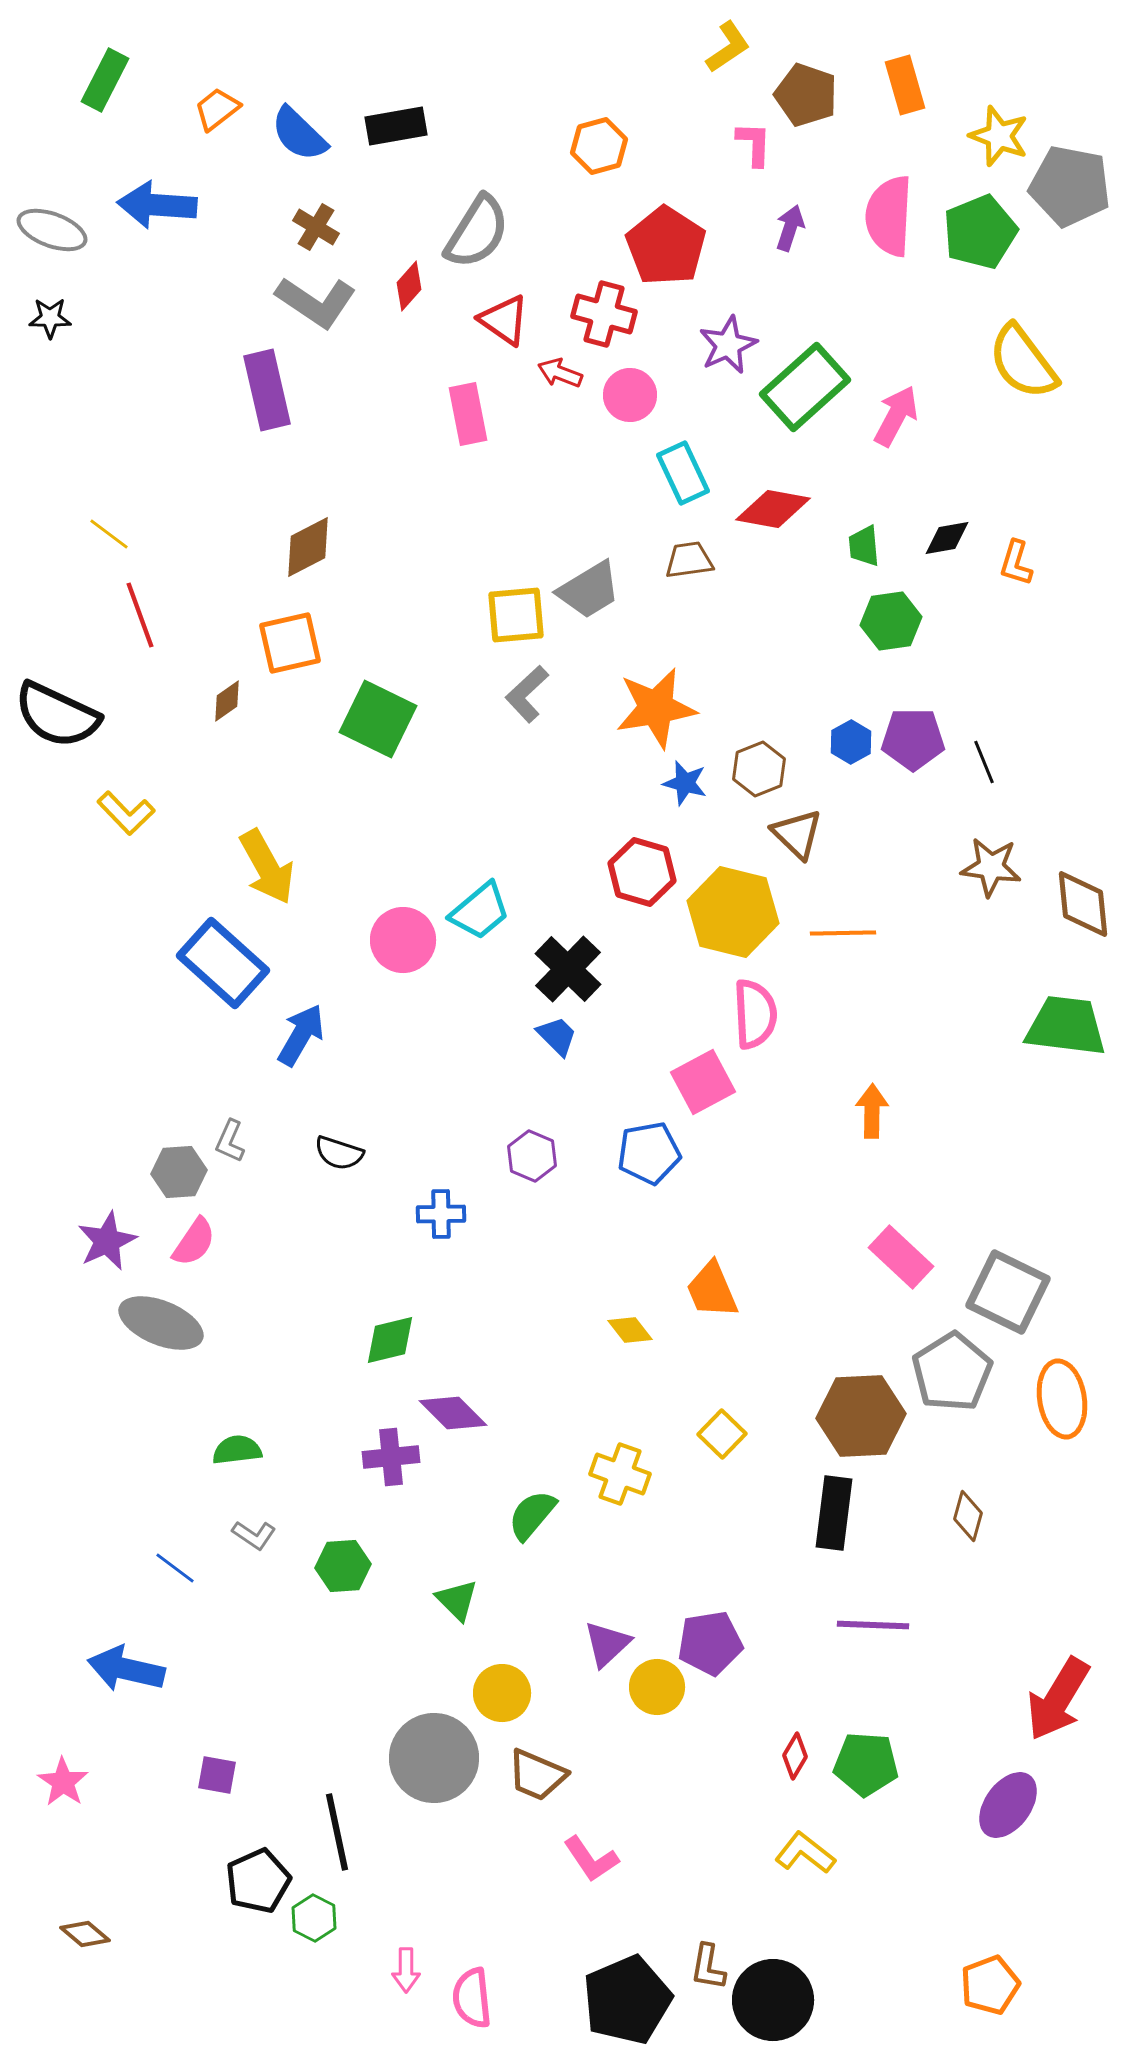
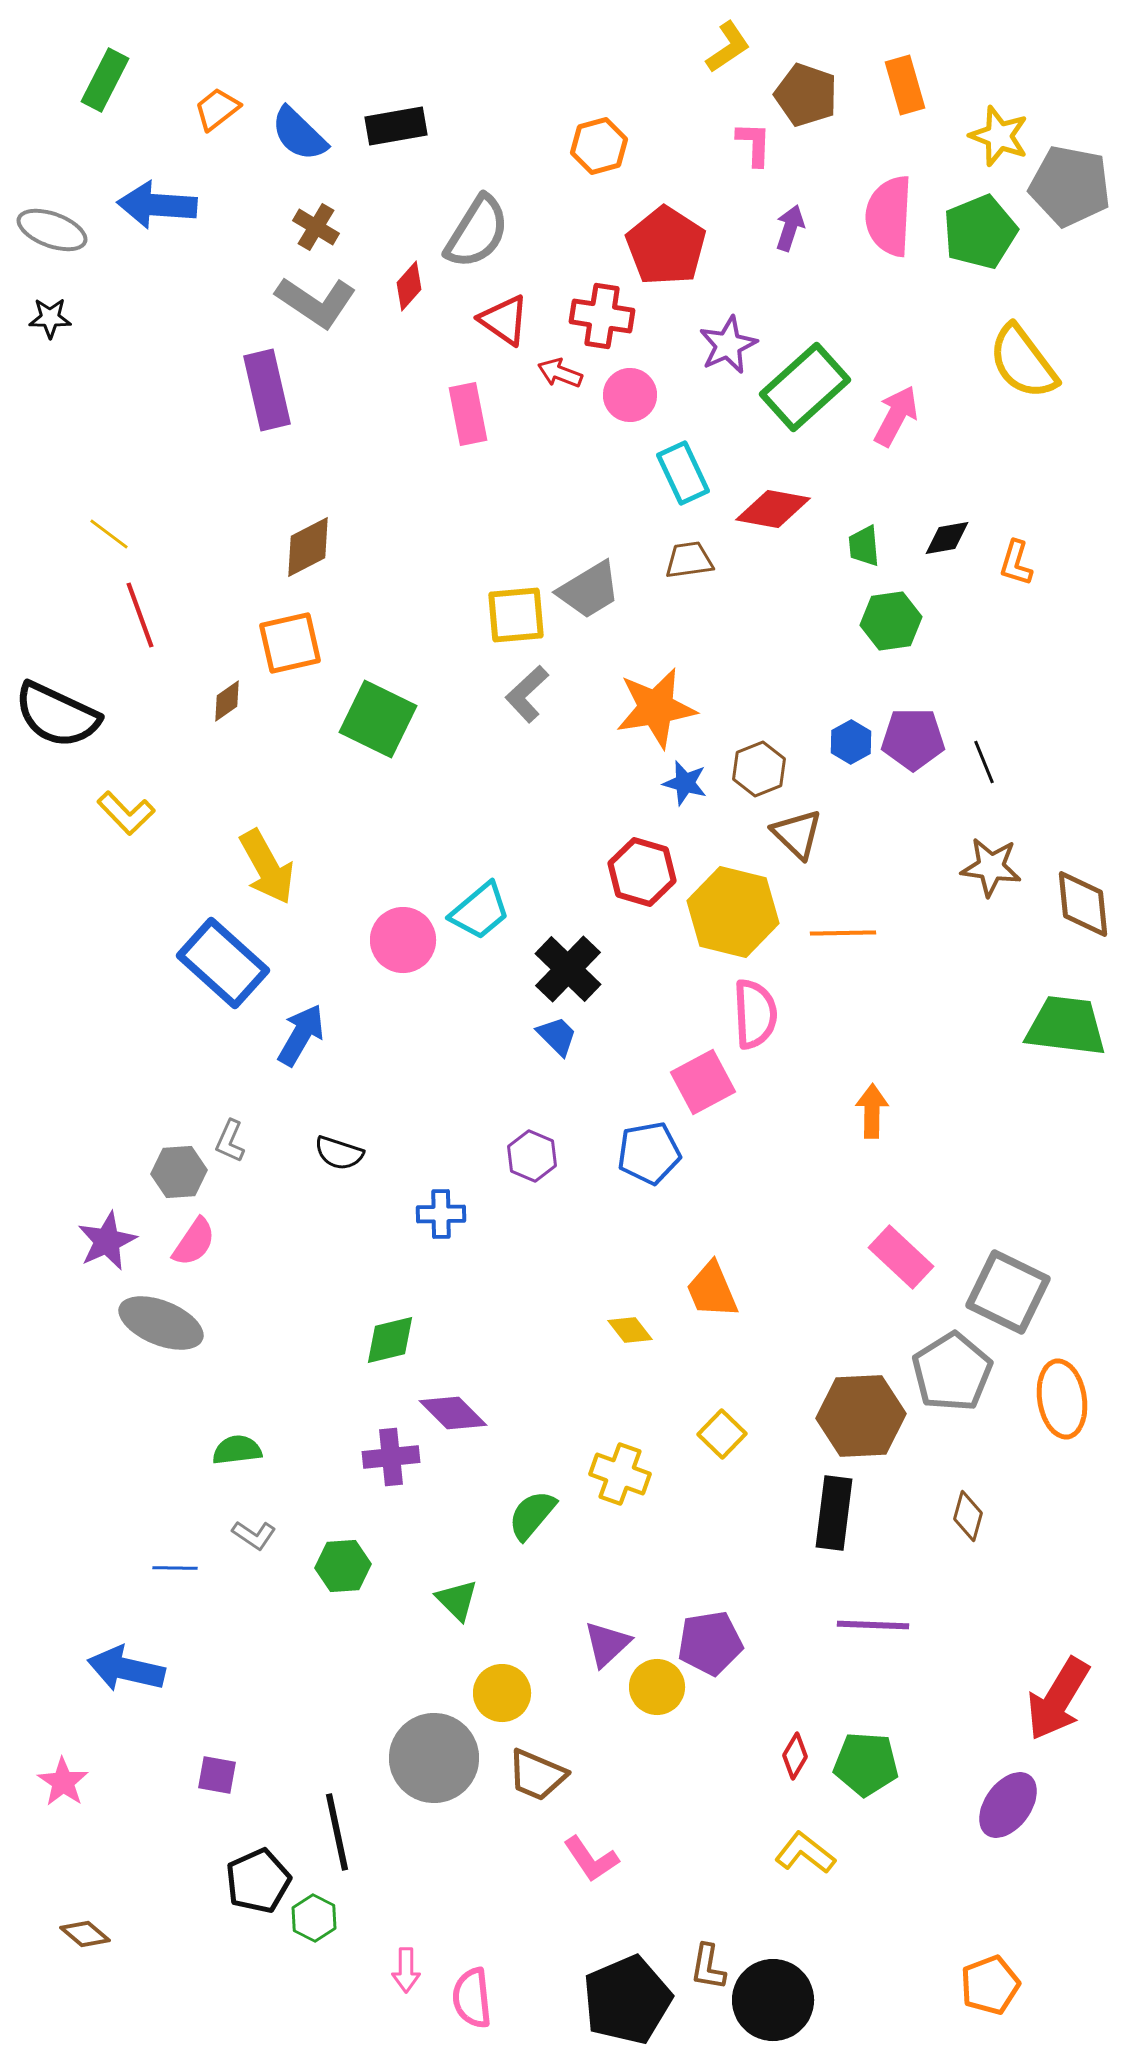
red cross at (604, 314): moved 2 px left, 2 px down; rotated 6 degrees counterclockwise
blue line at (175, 1568): rotated 36 degrees counterclockwise
